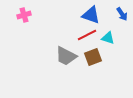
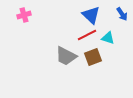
blue triangle: rotated 24 degrees clockwise
